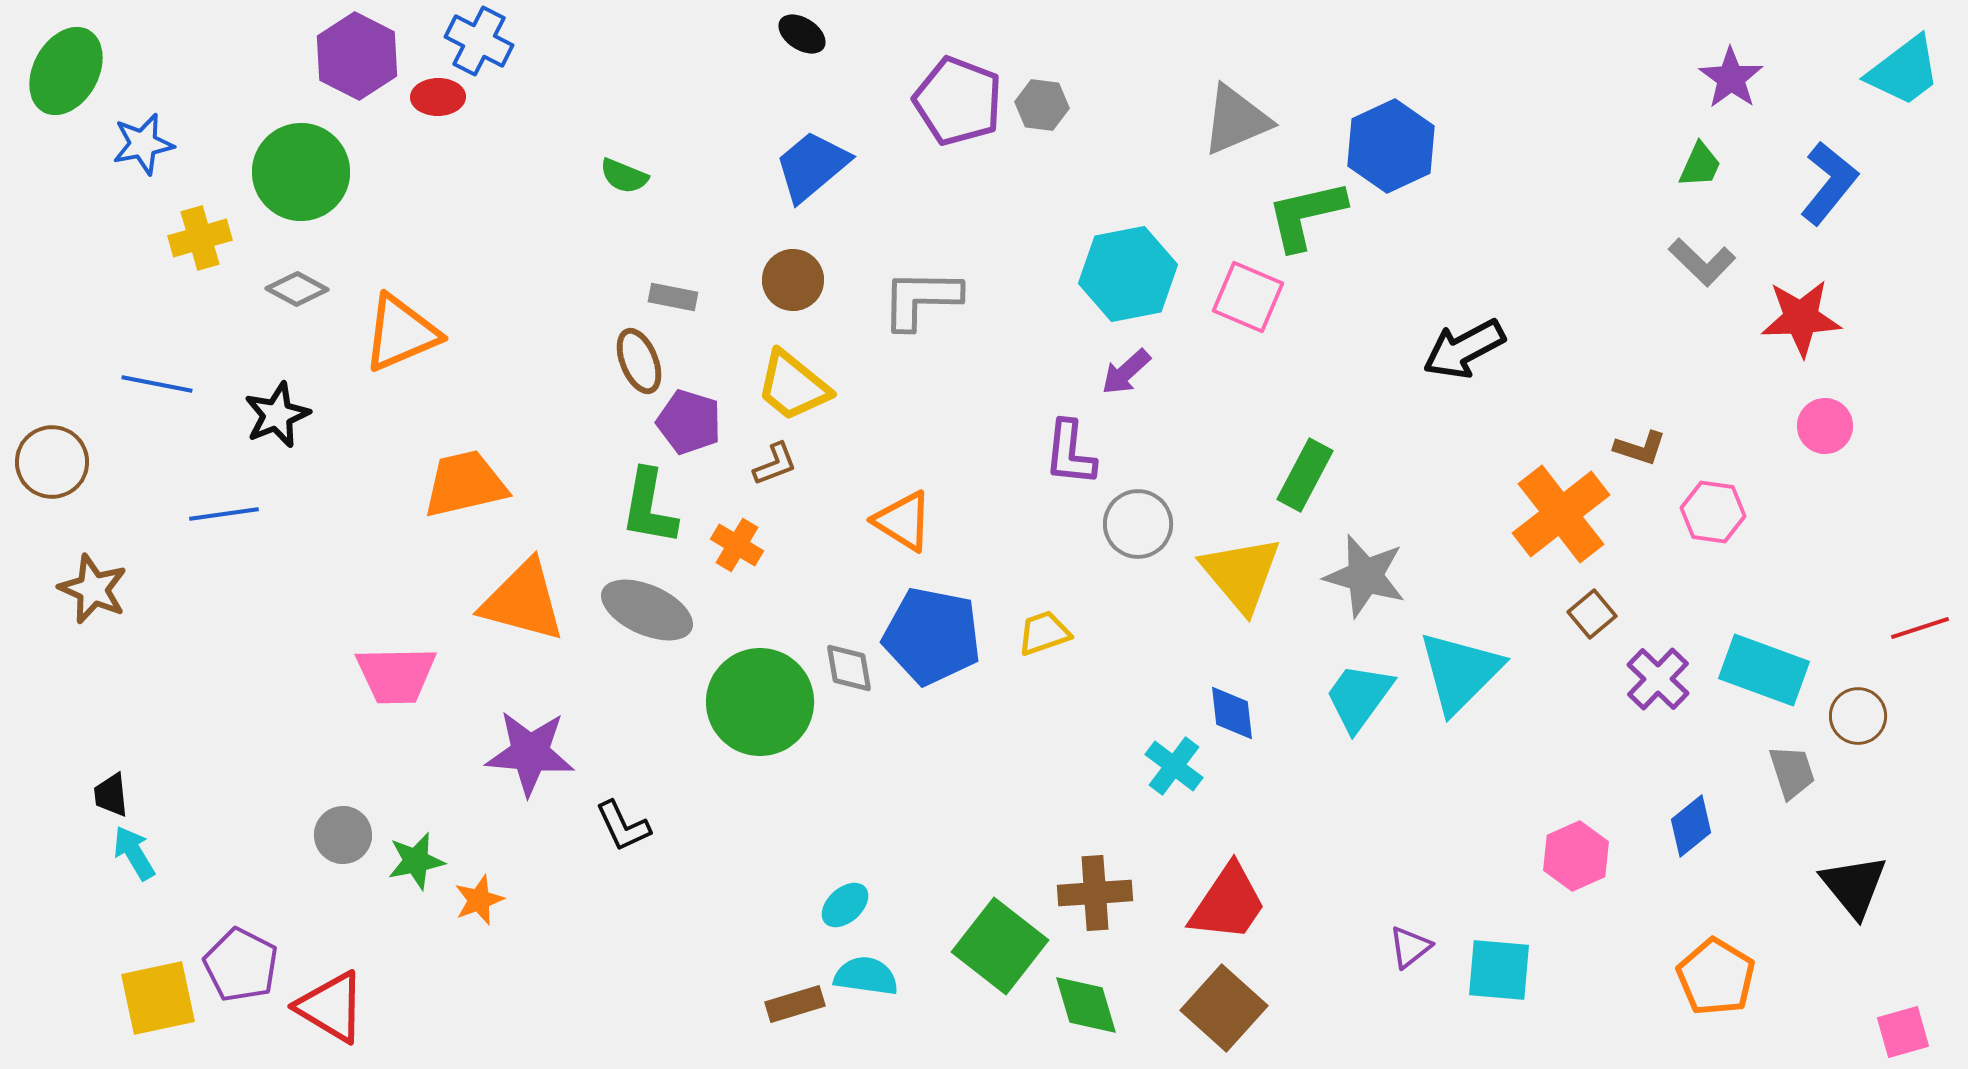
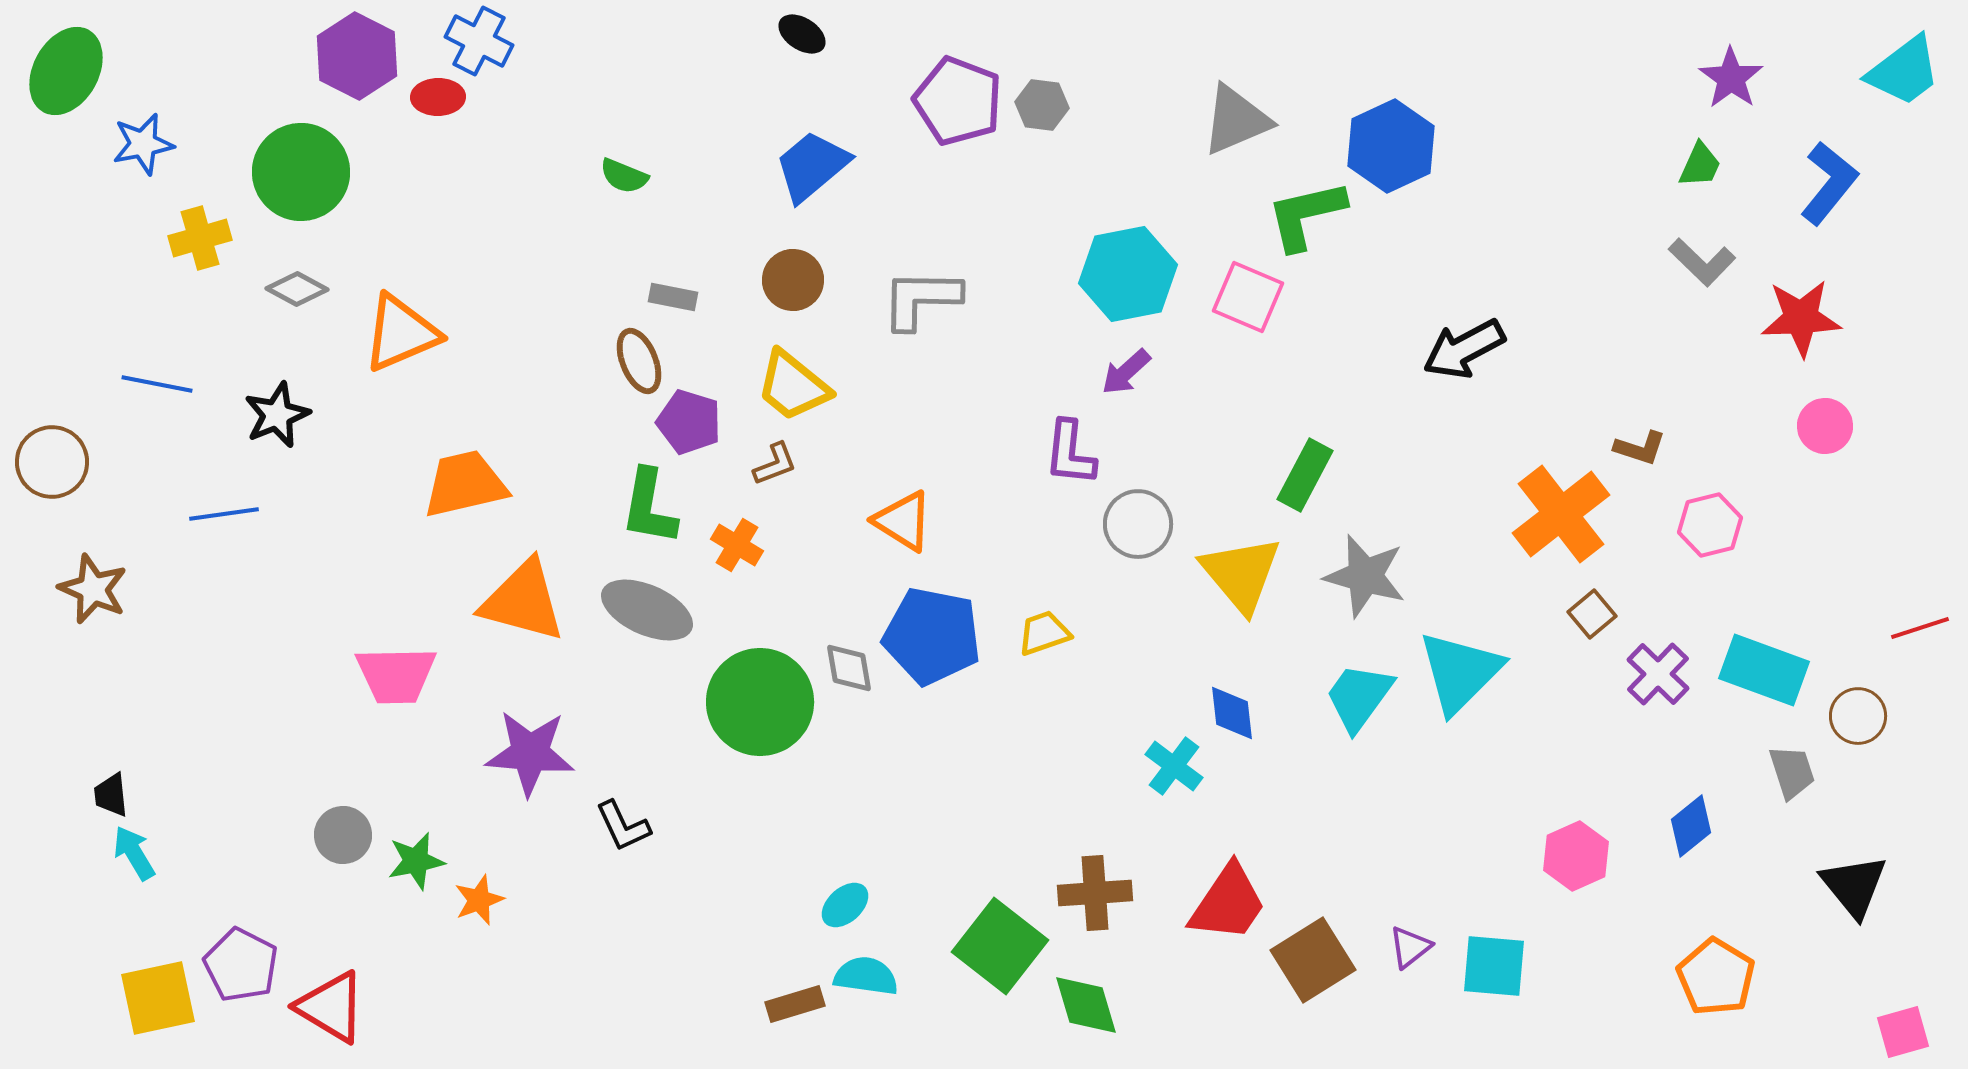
pink hexagon at (1713, 512): moved 3 px left, 13 px down; rotated 22 degrees counterclockwise
purple cross at (1658, 679): moved 5 px up
cyan square at (1499, 970): moved 5 px left, 4 px up
brown square at (1224, 1008): moved 89 px right, 48 px up; rotated 16 degrees clockwise
